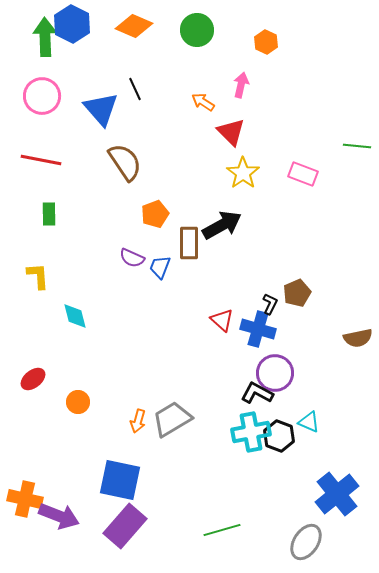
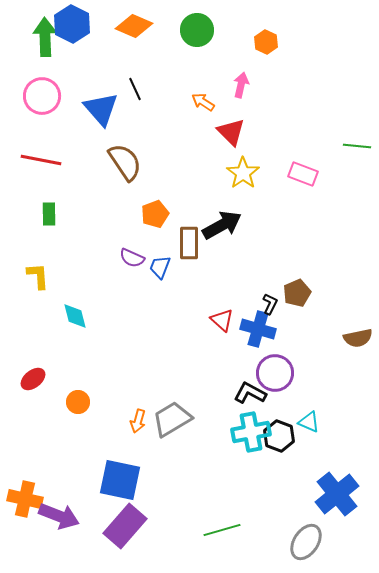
black L-shape at (257, 393): moved 7 px left
